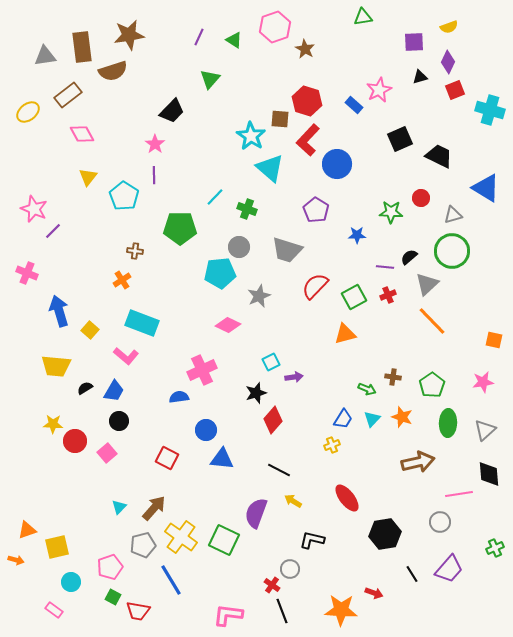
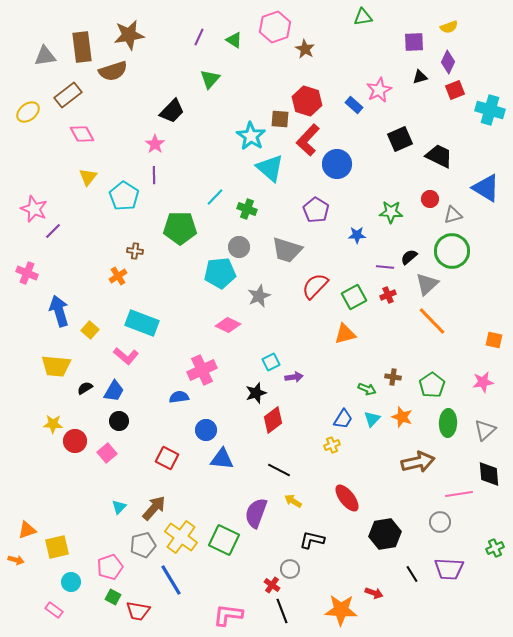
red circle at (421, 198): moved 9 px right, 1 px down
orange cross at (122, 280): moved 4 px left, 4 px up
red diamond at (273, 420): rotated 12 degrees clockwise
purple trapezoid at (449, 569): rotated 52 degrees clockwise
